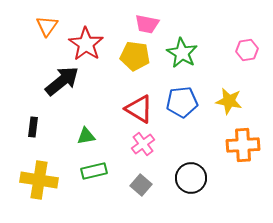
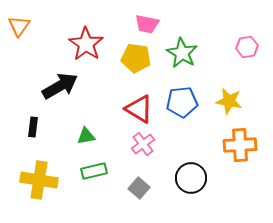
orange triangle: moved 28 px left
pink hexagon: moved 3 px up
yellow pentagon: moved 1 px right, 2 px down
black arrow: moved 2 px left, 5 px down; rotated 9 degrees clockwise
orange cross: moved 3 px left
gray square: moved 2 px left, 3 px down
